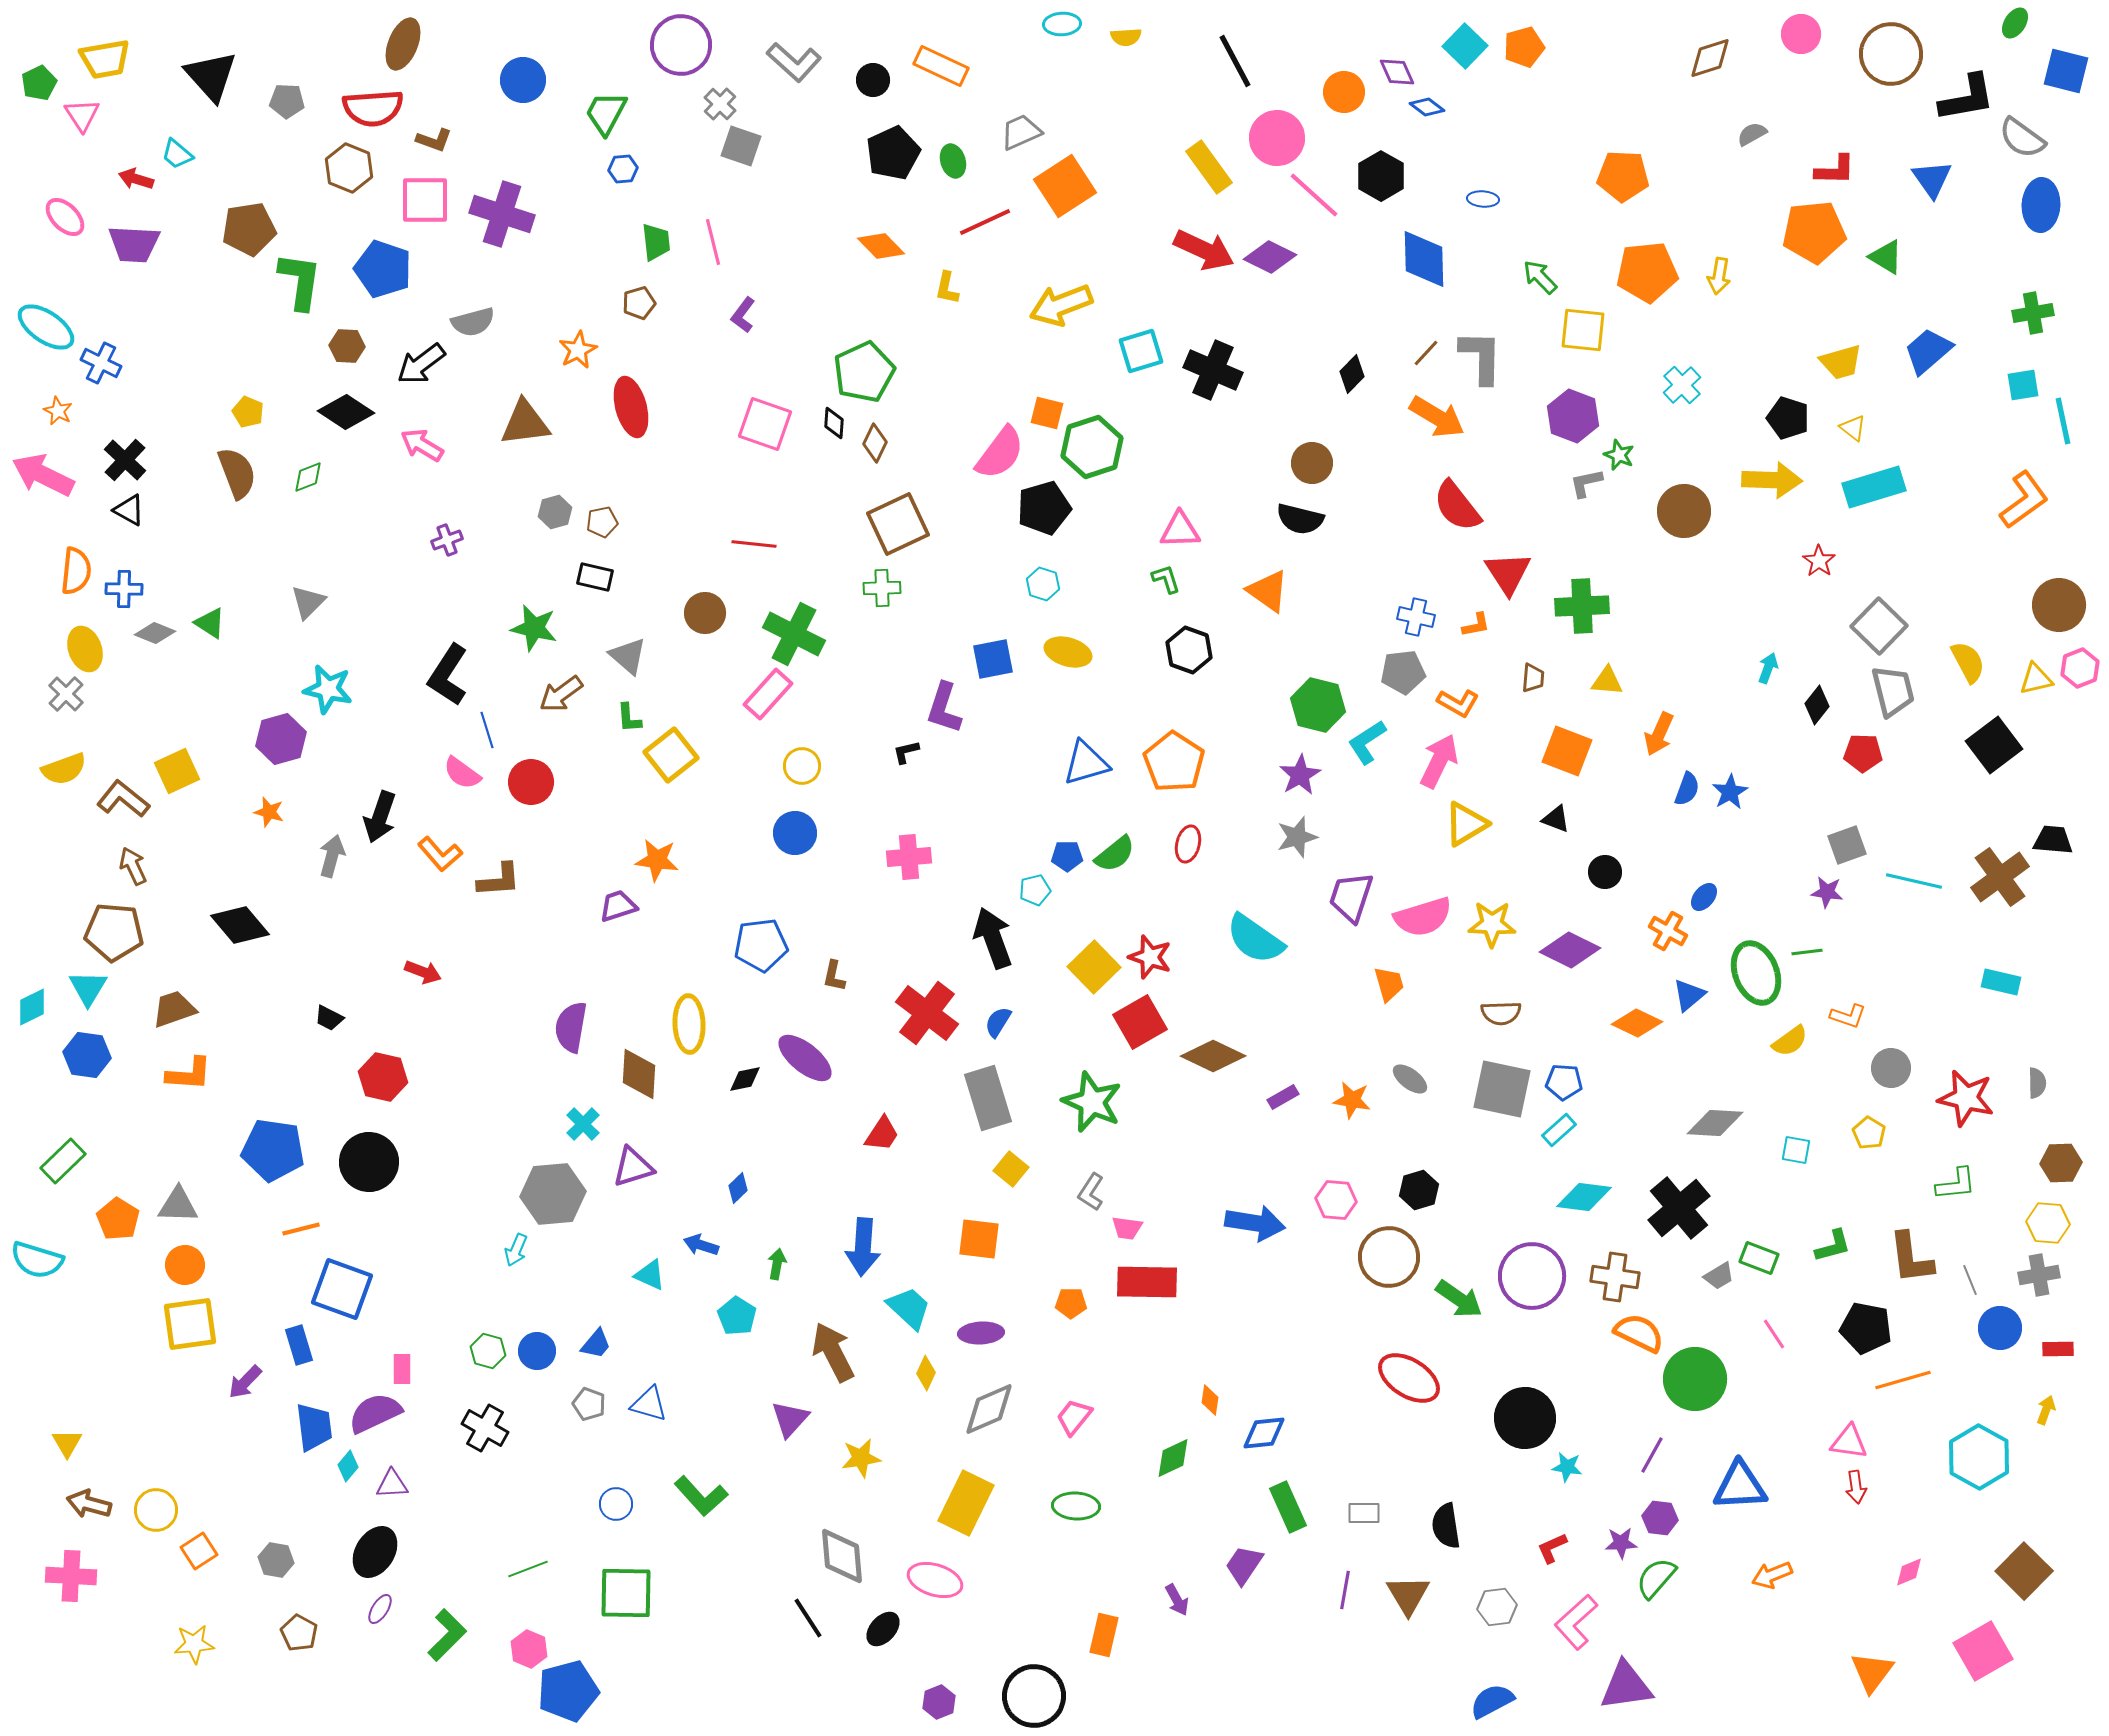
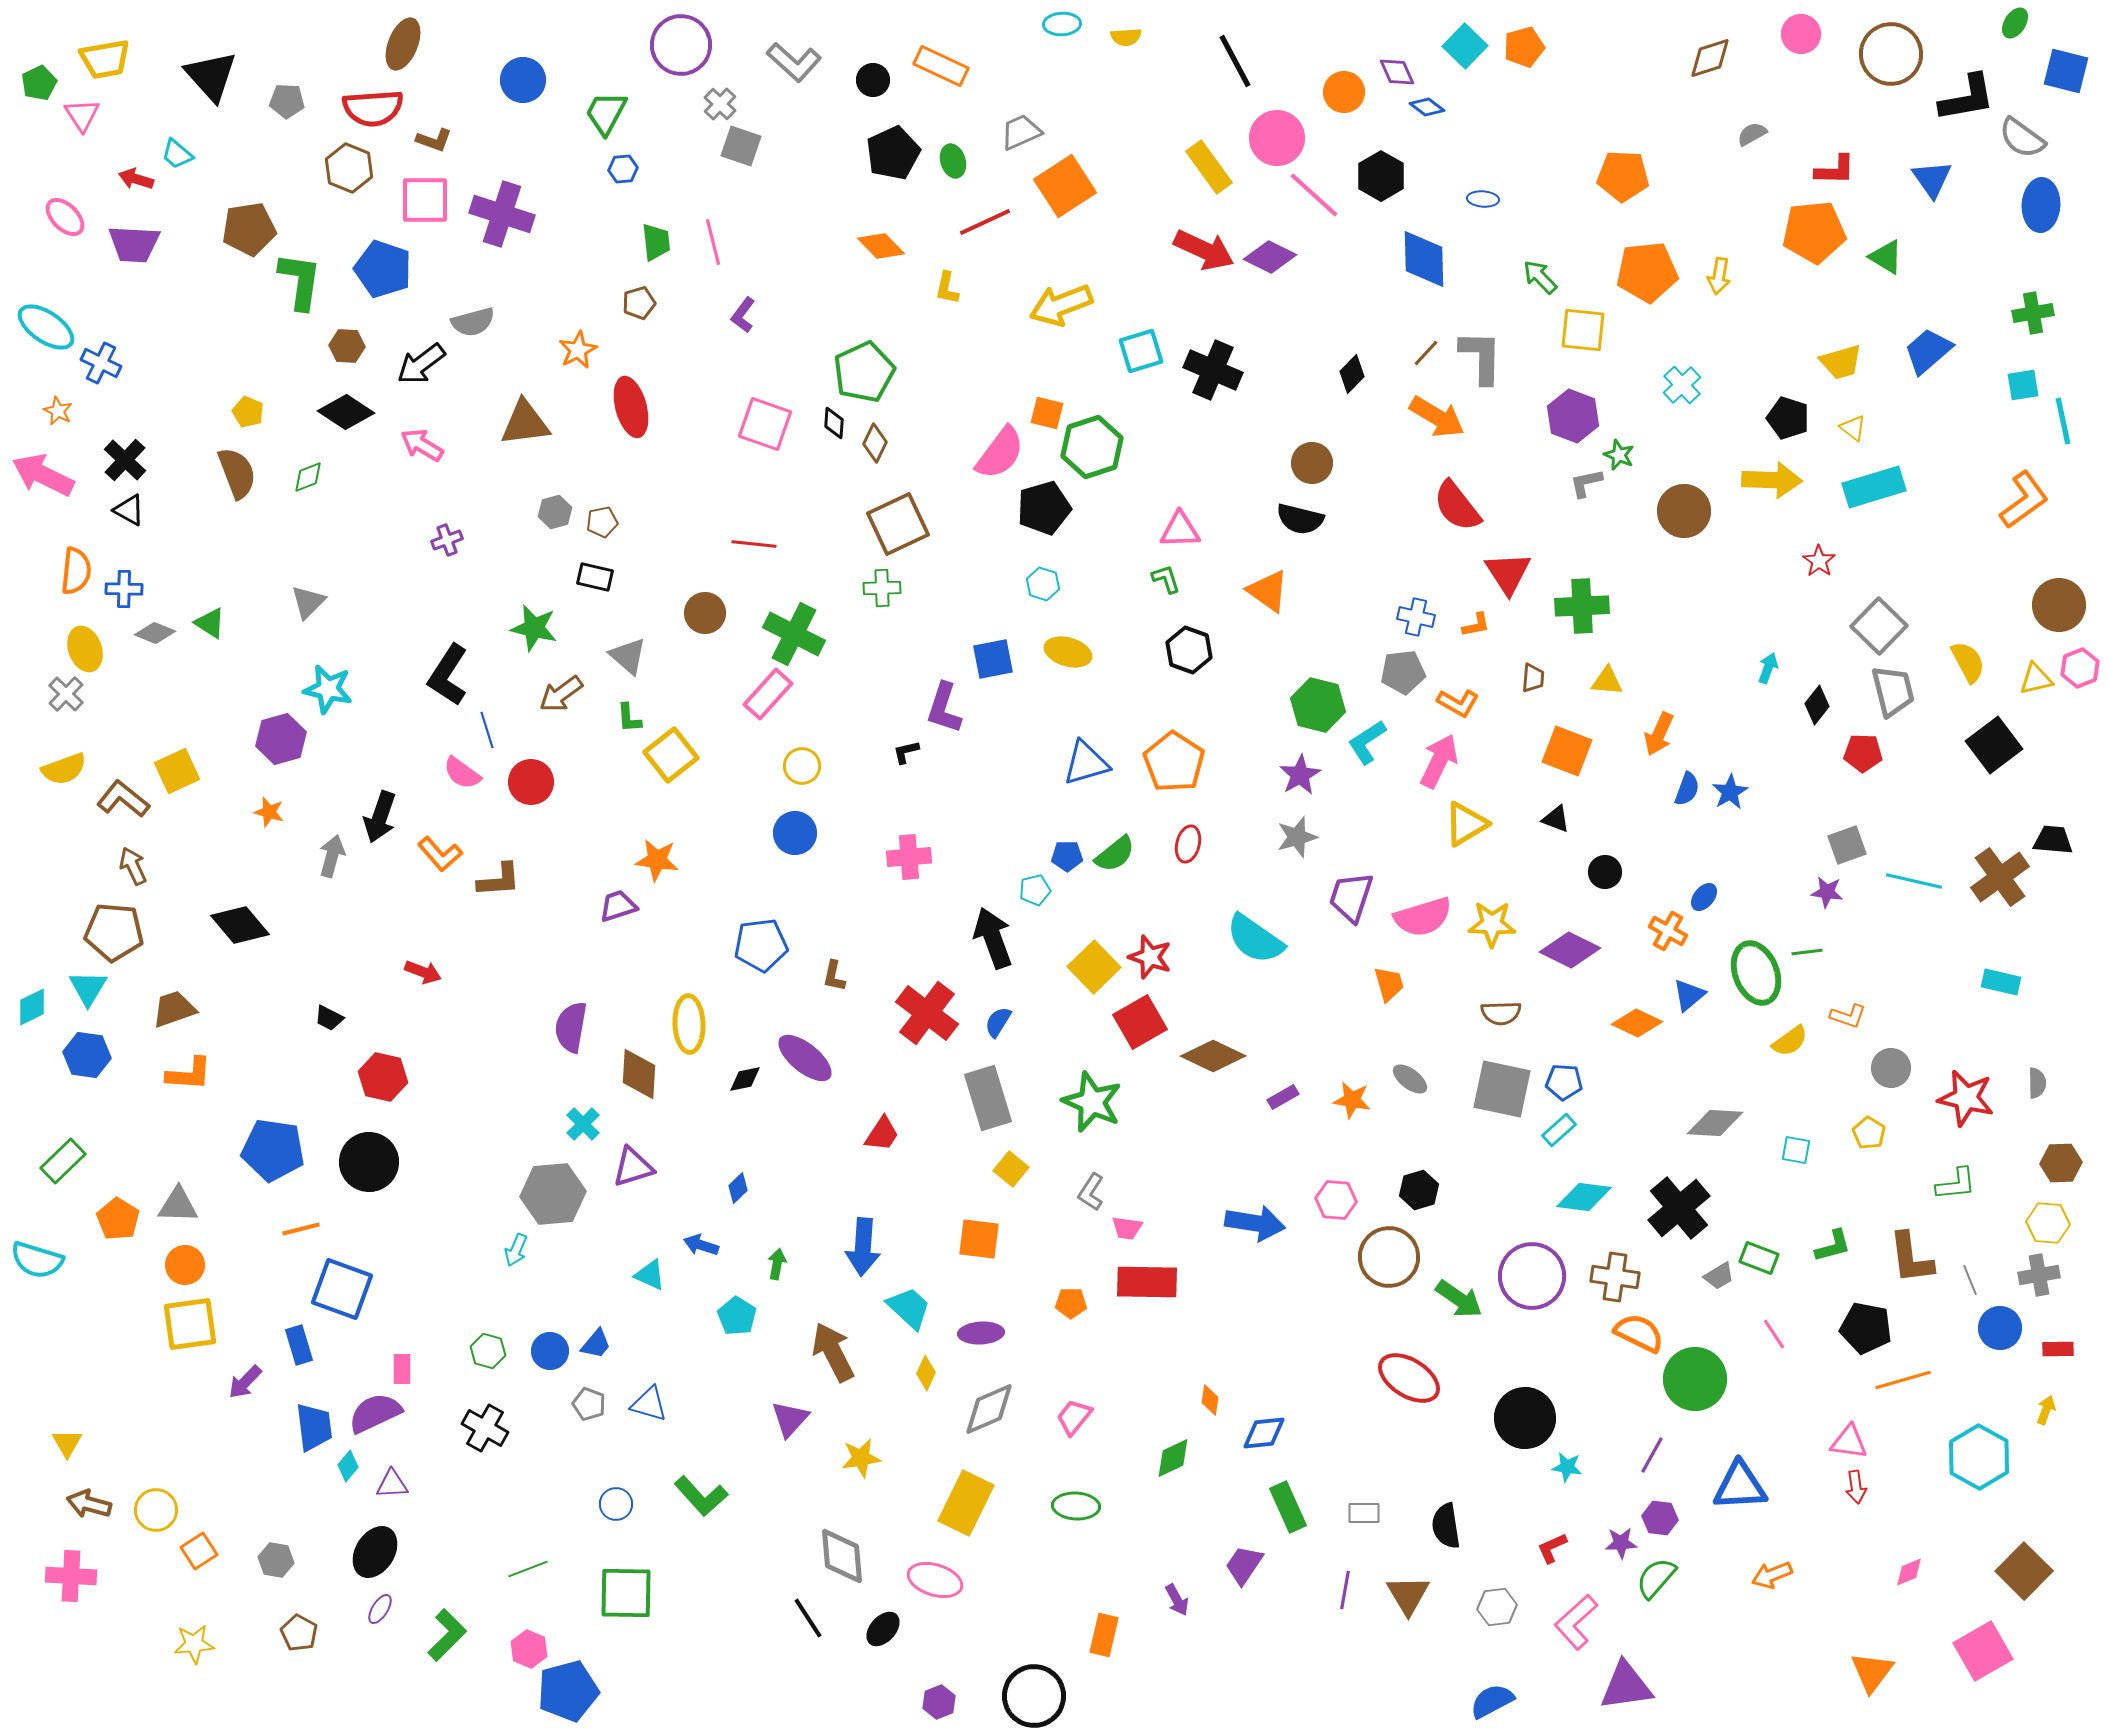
blue circle at (537, 1351): moved 13 px right
